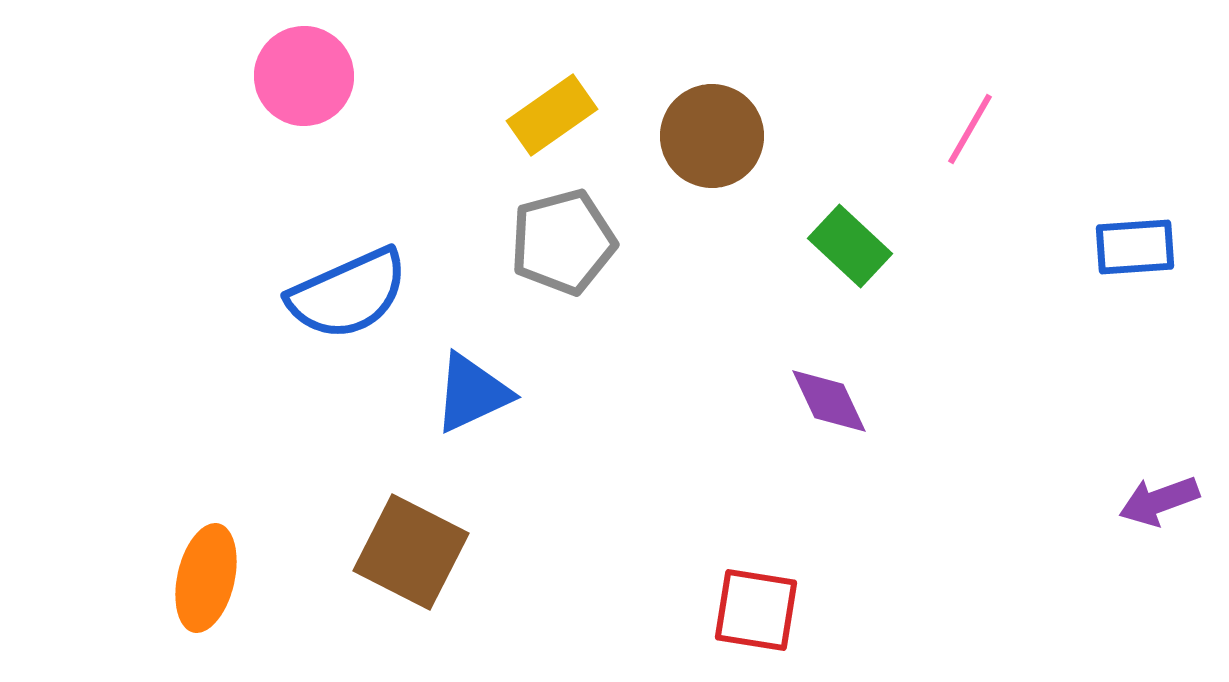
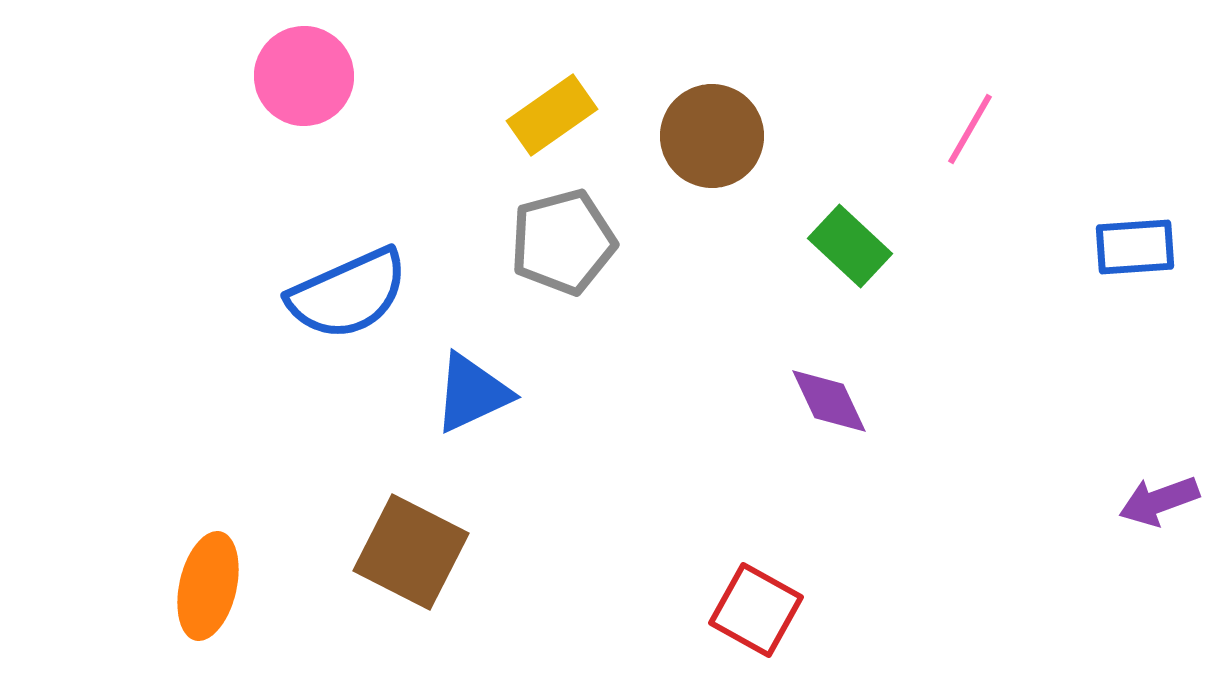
orange ellipse: moved 2 px right, 8 px down
red square: rotated 20 degrees clockwise
